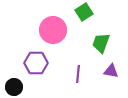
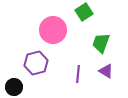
purple hexagon: rotated 15 degrees counterclockwise
purple triangle: moved 5 px left; rotated 21 degrees clockwise
